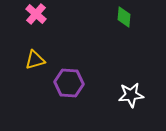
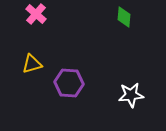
yellow triangle: moved 3 px left, 4 px down
